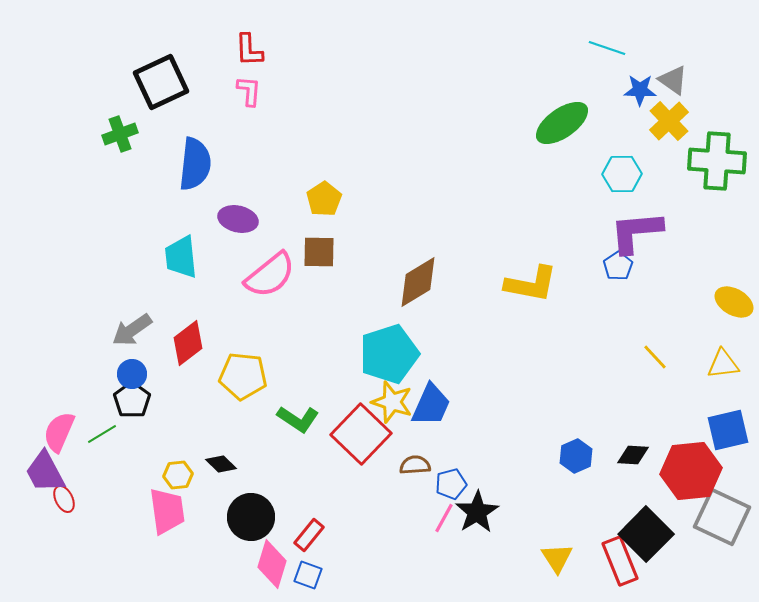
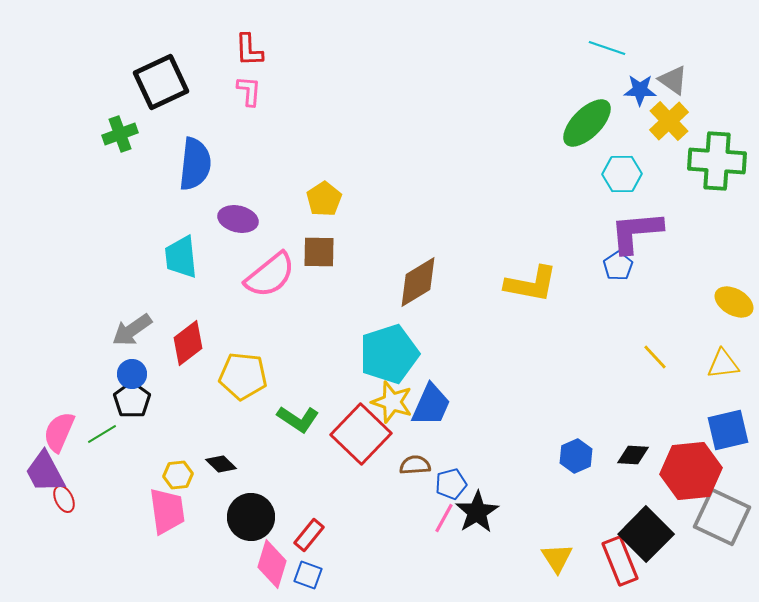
green ellipse at (562, 123): moved 25 px right; rotated 10 degrees counterclockwise
